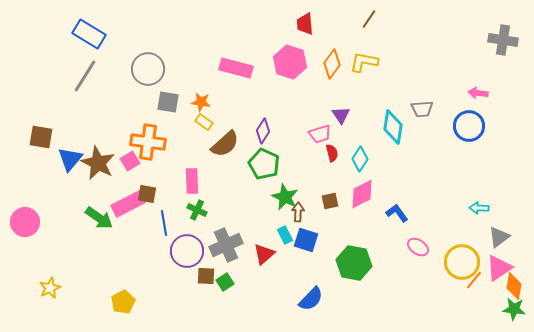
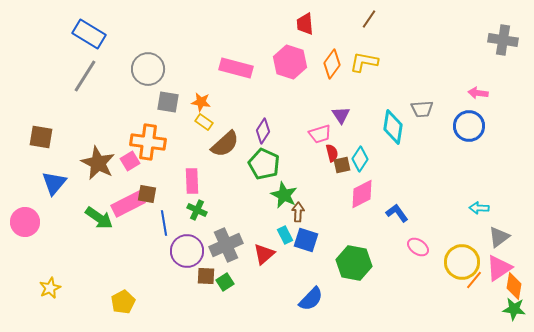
blue triangle at (70, 159): moved 16 px left, 24 px down
green star at (285, 197): moved 1 px left, 2 px up
brown square at (330, 201): moved 12 px right, 36 px up
